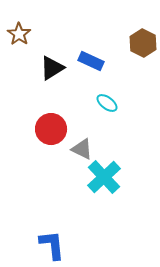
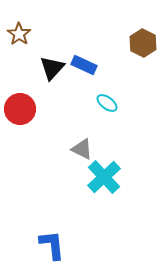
blue rectangle: moved 7 px left, 4 px down
black triangle: rotated 16 degrees counterclockwise
red circle: moved 31 px left, 20 px up
